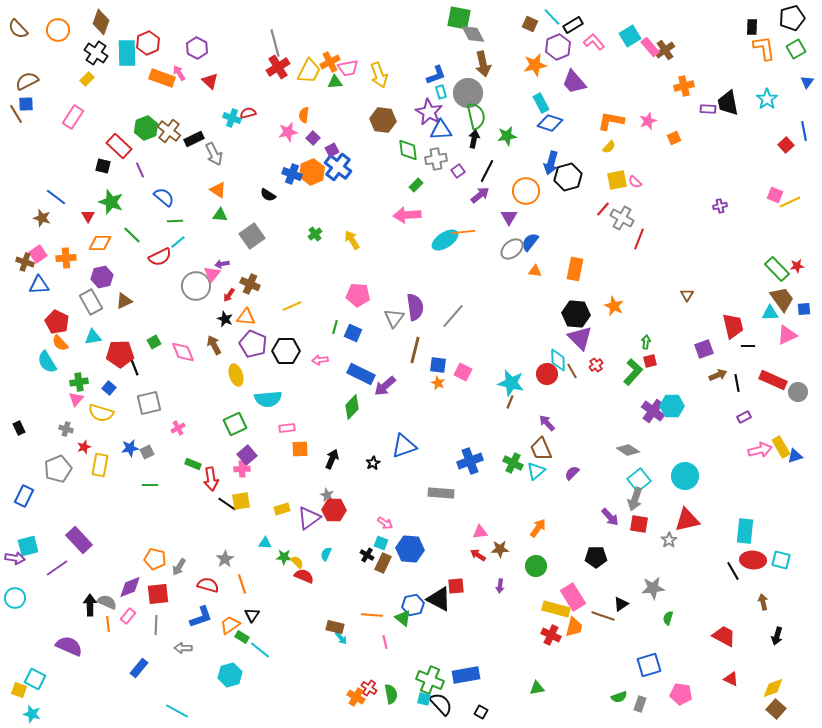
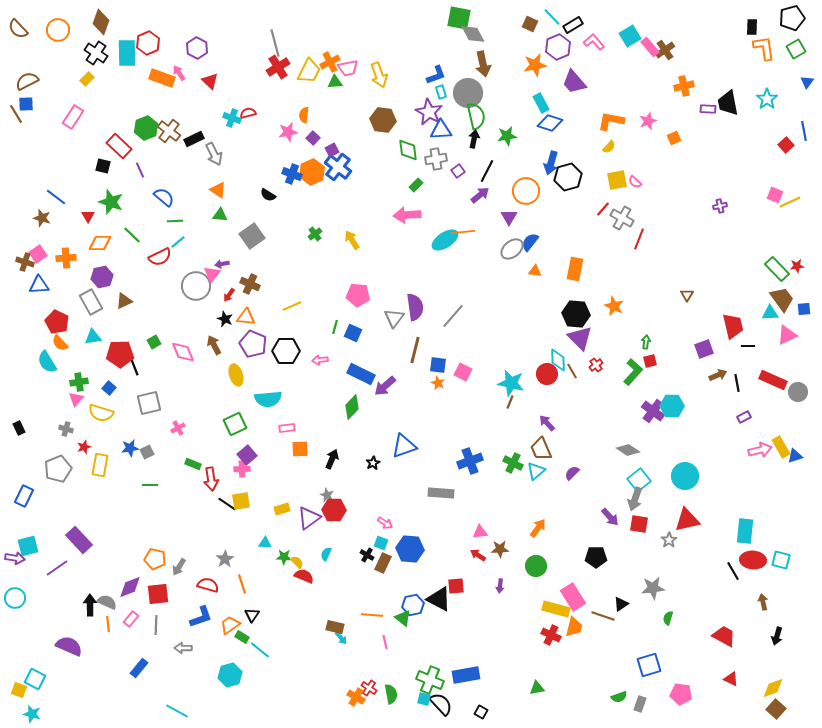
pink rectangle at (128, 616): moved 3 px right, 3 px down
